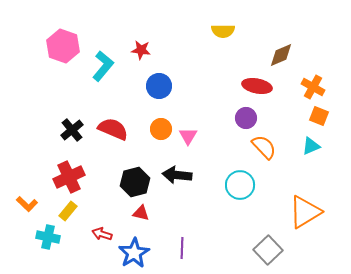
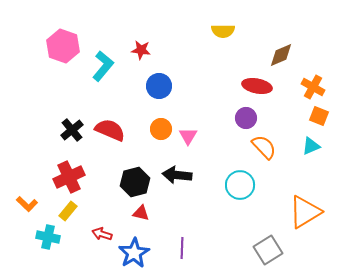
red semicircle: moved 3 px left, 1 px down
gray square: rotated 12 degrees clockwise
